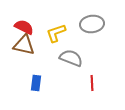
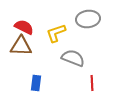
gray ellipse: moved 4 px left, 5 px up
brown triangle: moved 3 px left, 1 px down; rotated 10 degrees counterclockwise
gray semicircle: moved 2 px right
